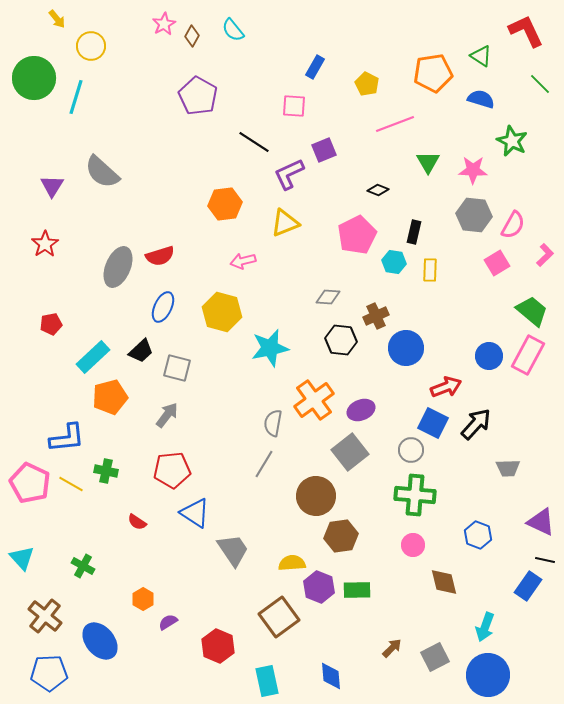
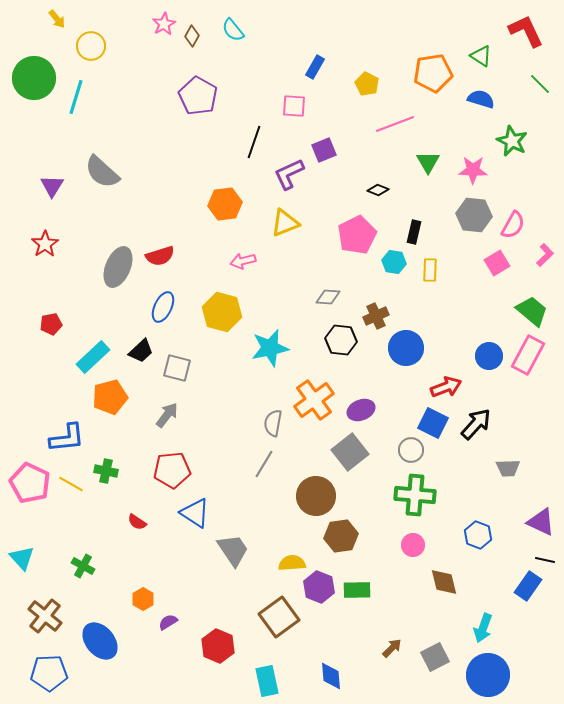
black line at (254, 142): rotated 76 degrees clockwise
cyan arrow at (485, 627): moved 2 px left, 1 px down
